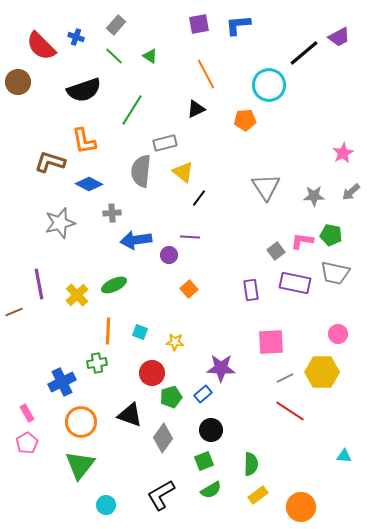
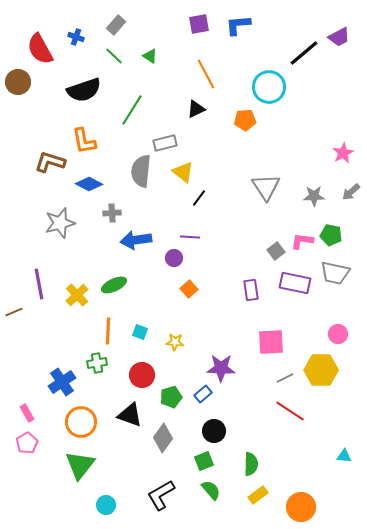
red semicircle at (41, 46): moved 1 px left, 3 px down; rotated 16 degrees clockwise
cyan circle at (269, 85): moved 2 px down
purple circle at (169, 255): moved 5 px right, 3 px down
yellow hexagon at (322, 372): moved 1 px left, 2 px up
red circle at (152, 373): moved 10 px left, 2 px down
blue cross at (62, 382): rotated 8 degrees counterclockwise
black circle at (211, 430): moved 3 px right, 1 px down
green semicircle at (211, 490): rotated 100 degrees counterclockwise
